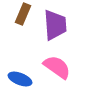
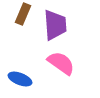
pink semicircle: moved 4 px right, 4 px up
